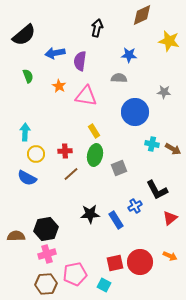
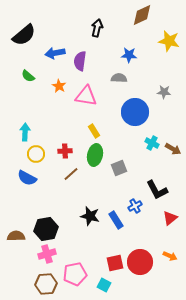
green semicircle: rotated 152 degrees clockwise
cyan cross: moved 1 px up; rotated 16 degrees clockwise
black star: moved 2 px down; rotated 18 degrees clockwise
